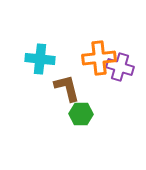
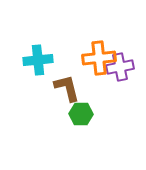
cyan cross: moved 2 px left, 1 px down; rotated 12 degrees counterclockwise
purple cross: rotated 28 degrees counterclockwise
